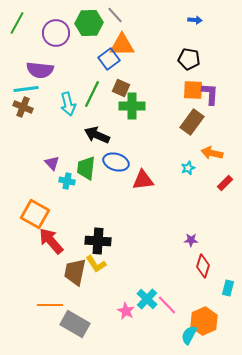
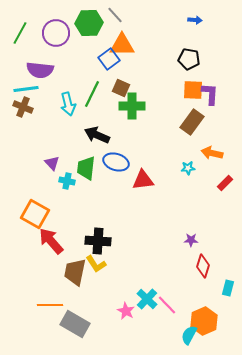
green line at (17, 23): moved 3 px right, 10 px down
cyan star at (188, 168): rotated 16 degrees clockwise
